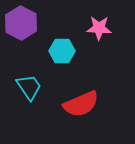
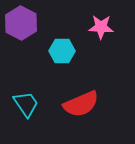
pink star: moved 2 px right, 1 px up
cyan trapezoid: moved 3 px left, 17 px down
